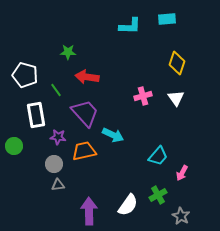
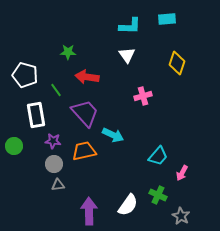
white triangle: moved 49 px left, 43 px up
purple star: moved 5 px left, 4 px down
green cross: rotated 36 degrees counterclockwise
